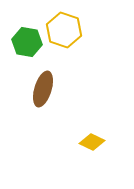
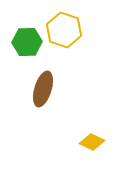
green hexagon: rotated 12 degrees counterclockwise
